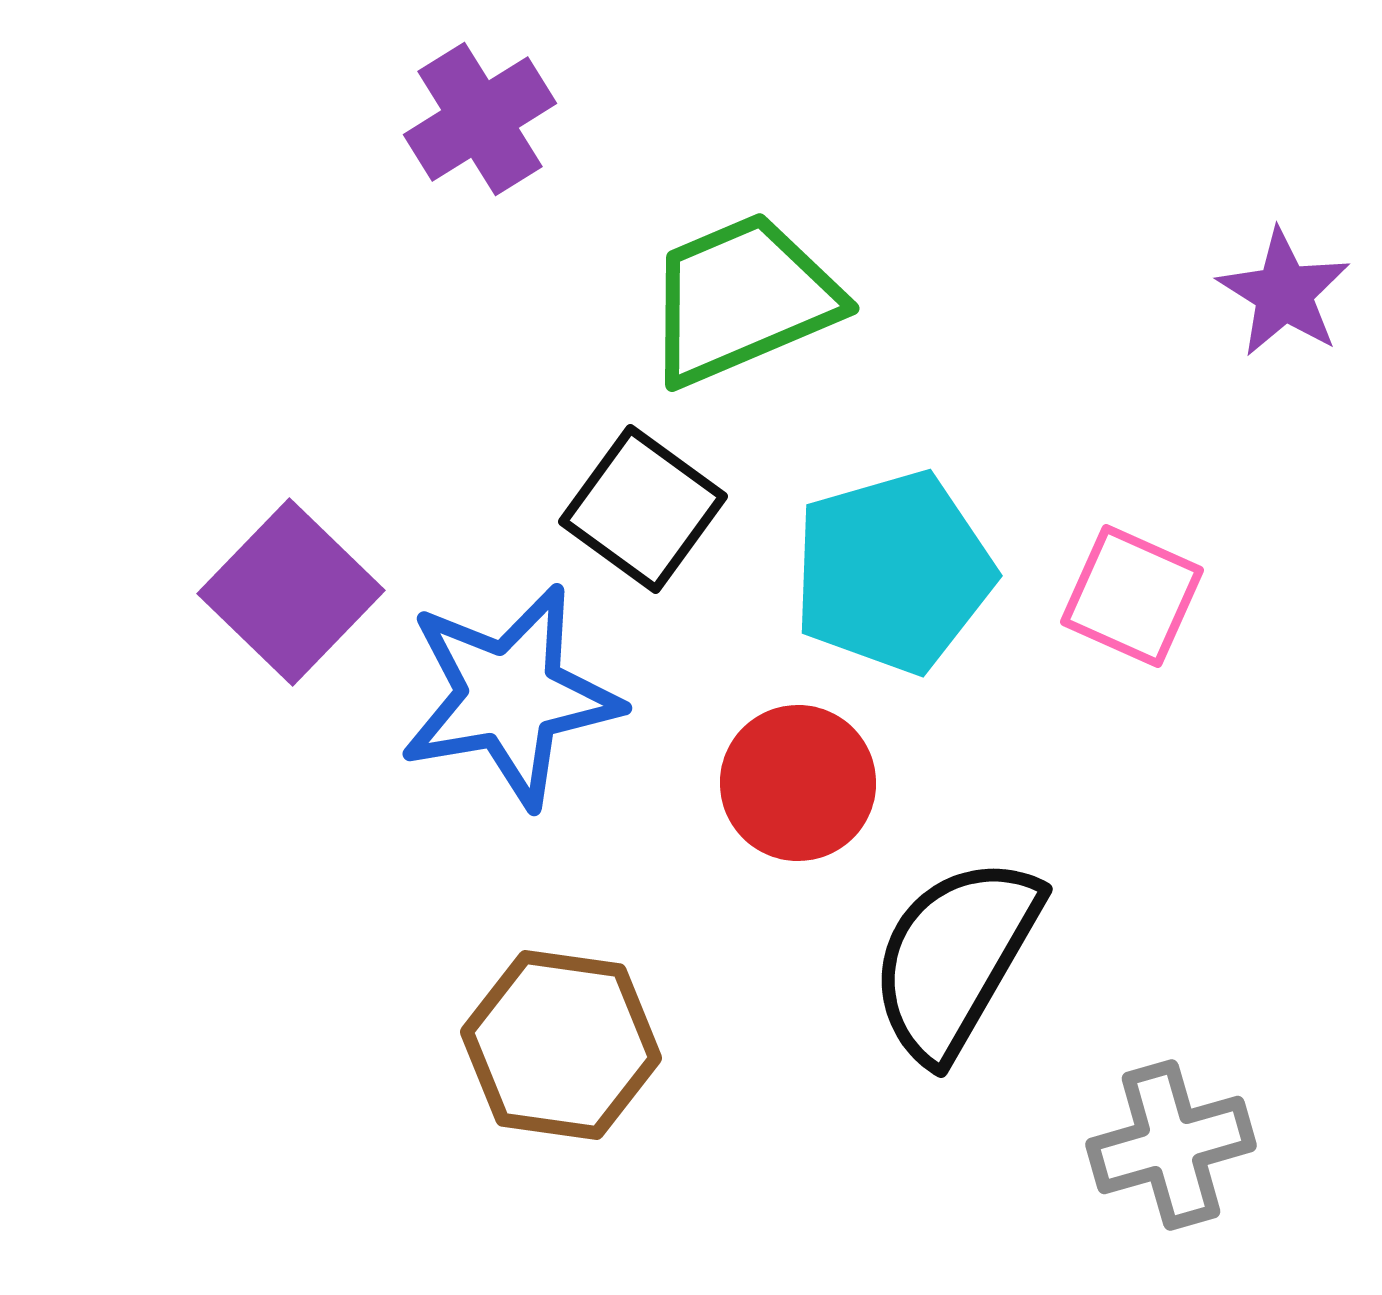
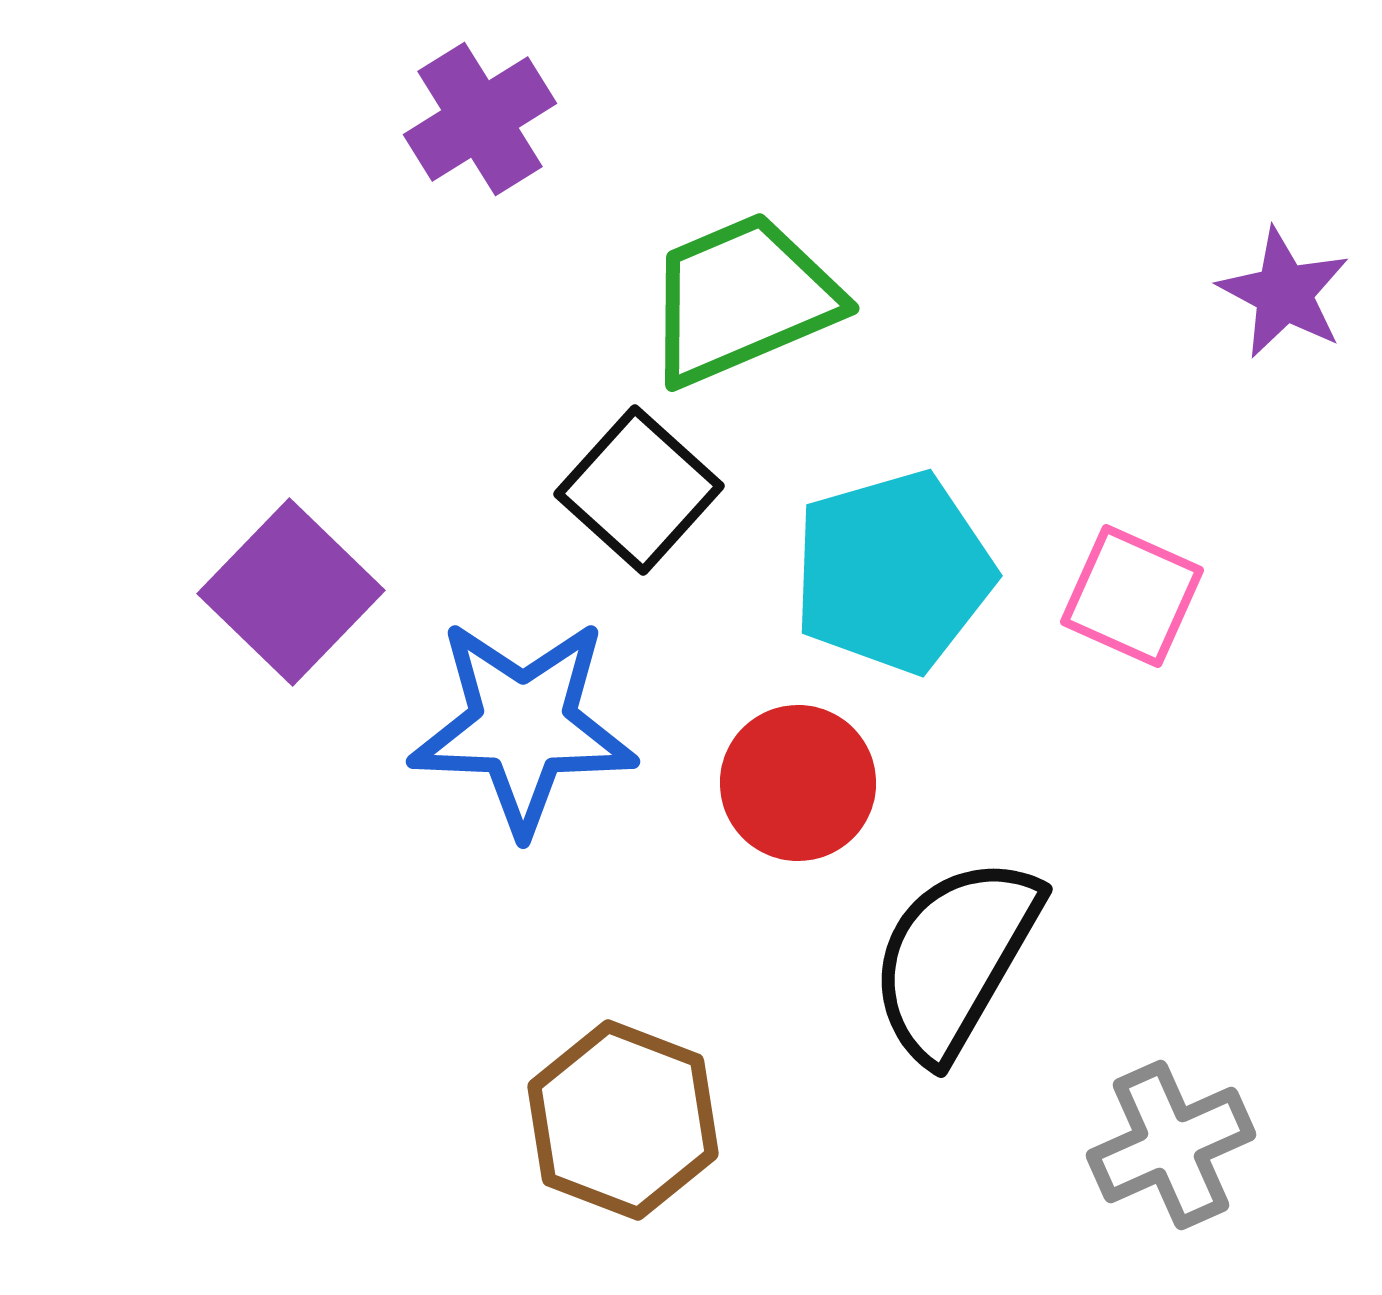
purple star: rotated 4 degrees counterclockwise
black square: moved 4 px left, 19 px up; rotated 6 degrees clockwise
blue star: moved 13 px right, 30 px down; rotated 12 degrees clockwise
brown hexagon: moved 62 px right, 75 px down; rotated 13 degrees clockwise
gray cross: rotated 8 degrees counterclockwise
